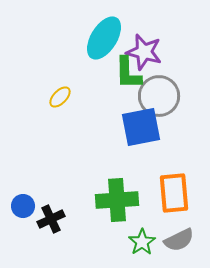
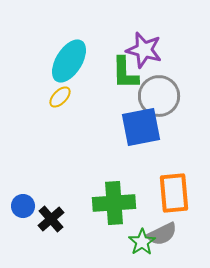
cyan ellipse: moved 35 px left, 23 px down
purple star: moved 2 px up
green L-shape: moved 3 px left
green cross: moved 3 px left, 3 px down
black cross: rotated 16 degrees counterclockwise
gray semicircle: moved 17 px left, 6 px up
